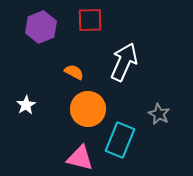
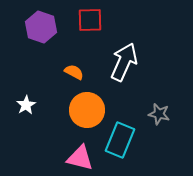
purple hexagon: rotated 20 degrees counterclockwise
orange circle: moved 1 px left, 1 px down
gray star: rotated 15 degrees counterclockwise
